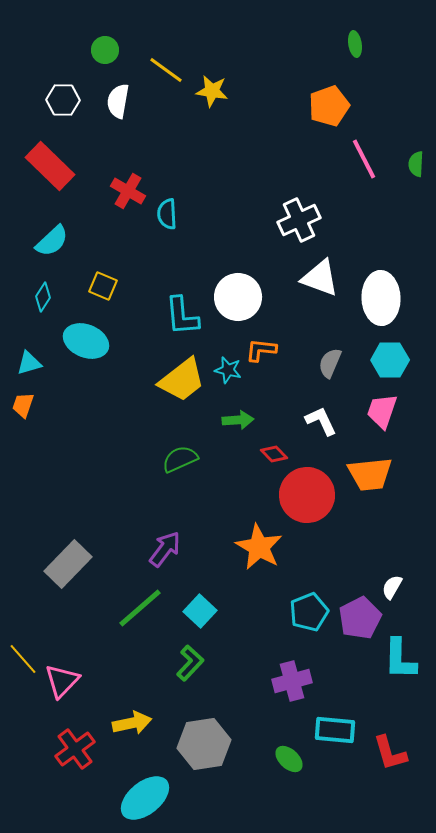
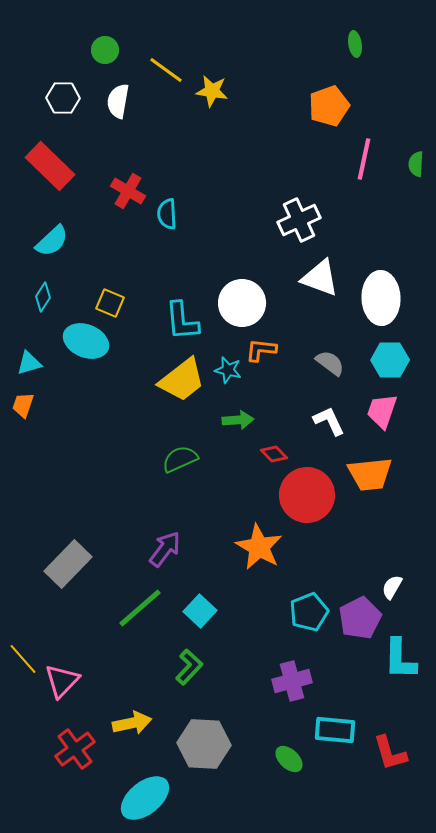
white hexagon at (63, 100): moved 2 px up
pink line at (364, 159): rotated 39 degrees clockwise
yellow square at (103, 286): moved 7 px right, 17 px down
white circle at (238, 297): moved 4 px right, 6 px down
cyan L-shape at (182, 316): moved 5 px down
gray semicircle at (330, 363): rotated 104 degrees clockwise
white L-shape at (321, 421): moved 8 px right
green L-shape at (190, 663): moved 1 px left, 4 px down
gray hexagon at (204, 744): rotated 12 degrees clockwise
